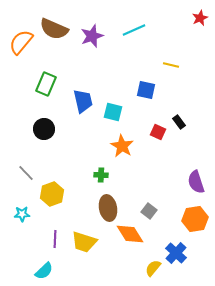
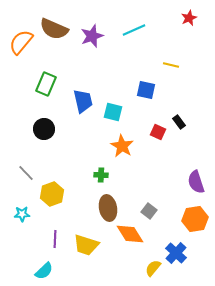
red star: moved 11 px left
yellow trapezoid: moved 2 px right, 3 px down
